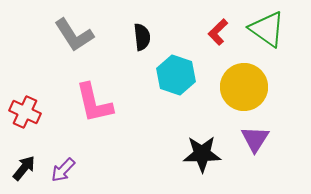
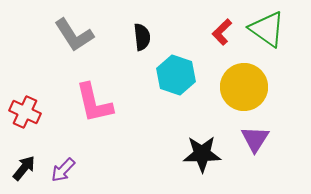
red L-shape: moved 4 px right
